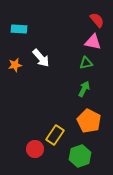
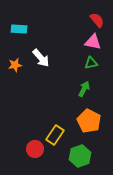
green triangle: moved 5 px right
